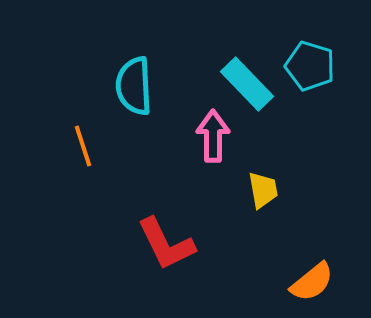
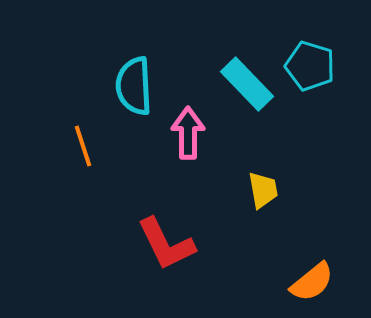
pink arrow: moved 25 px left, 3 px up
